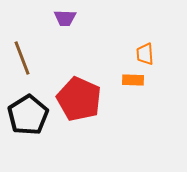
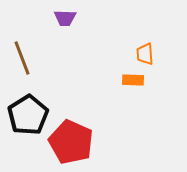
red pentagon: moved 8 px left, 43 px down
